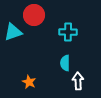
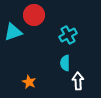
cyan cross: moved 3 px down; rotated 30 degrees counterclockwise
